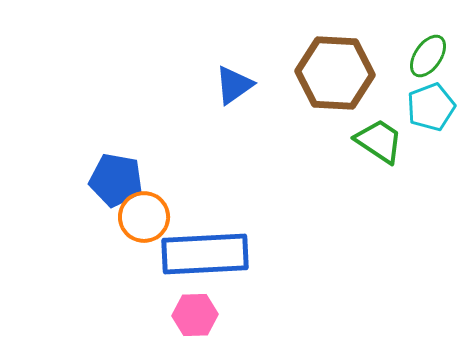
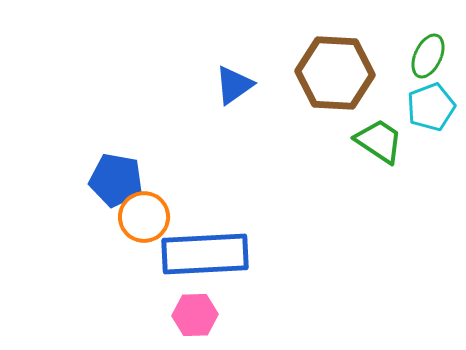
green ellipse: rotated 9 degrees counterclockwise
